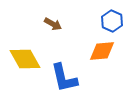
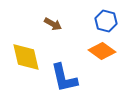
blue hexagon: moved 6 px left; rotated 10 degrees counterclockwise
orange diamond: rotated 40 degrees clockwise
yellow diamond: moved 1 px right, 2 px up; rotated 16 degrees clockwise
